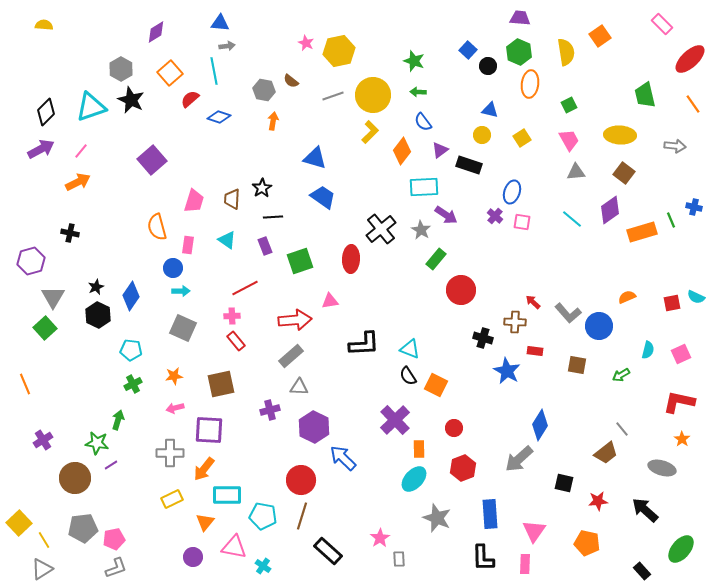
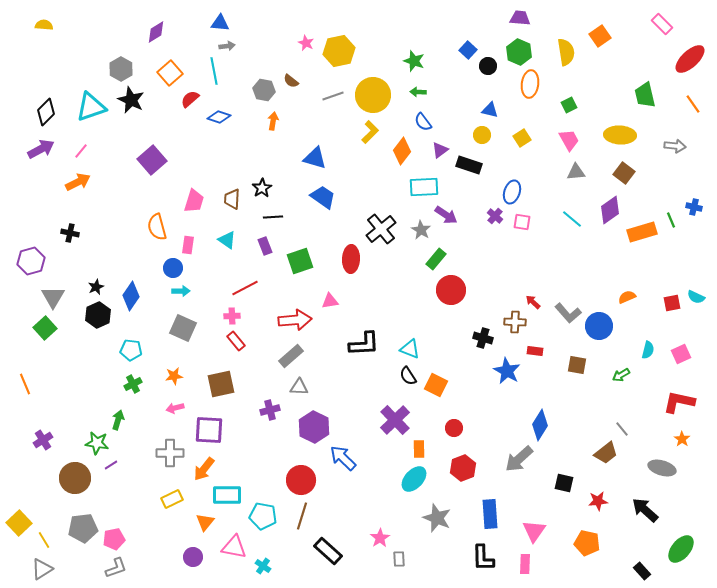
red circle at (461, 290): moved 10 px left
black hexagon at (98, 315): rotated 10 degrees clockwise
